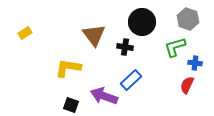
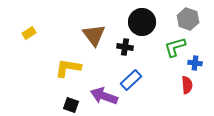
yellow rectangle: moved 4 px right
red semicircle: rotated 150 degrees clockwise
